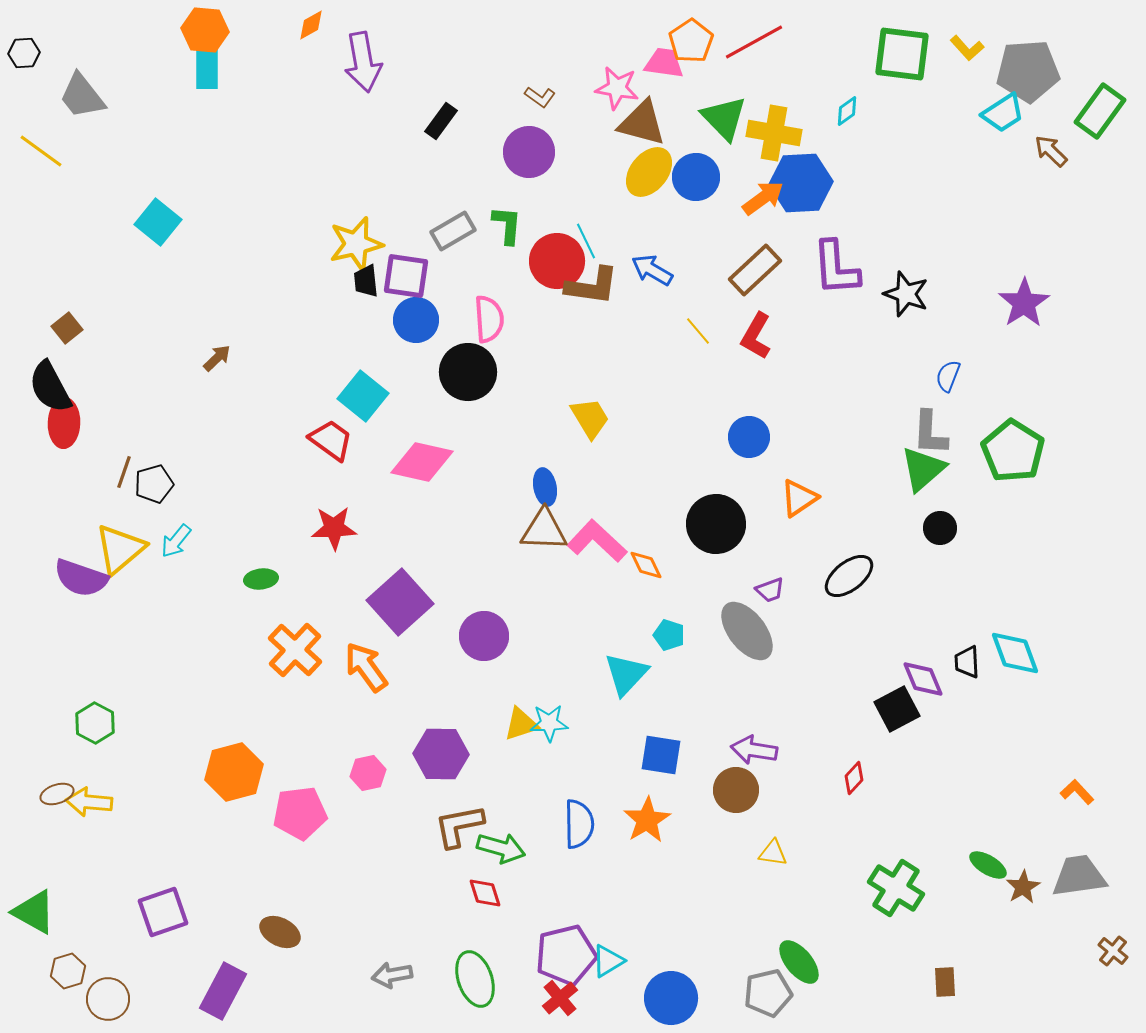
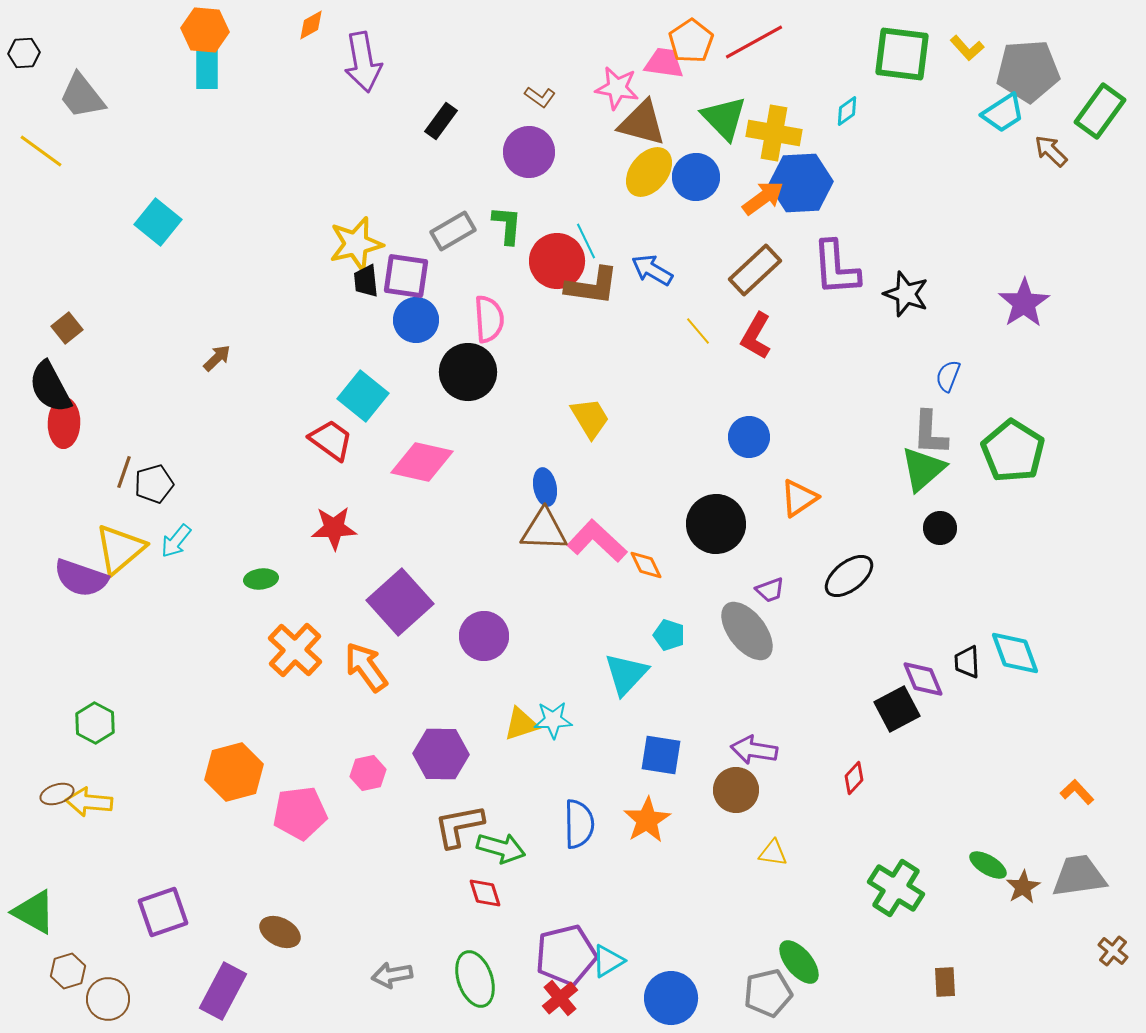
cyan star at (549, 723): moved 4 px right, 3 px up
